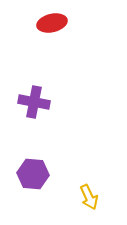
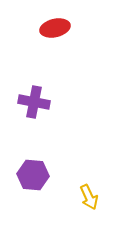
red ellipse: moved 3 px right, 5 px down
purple hexagon: moved 1 px down
